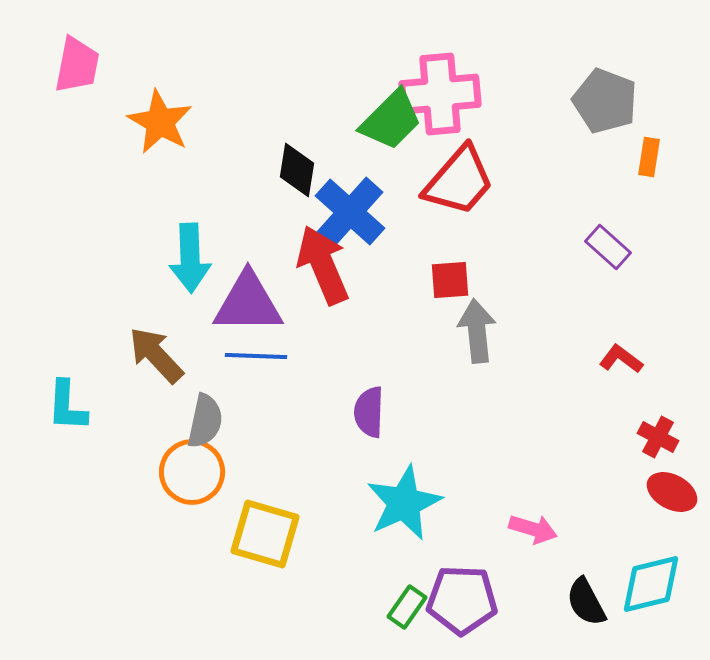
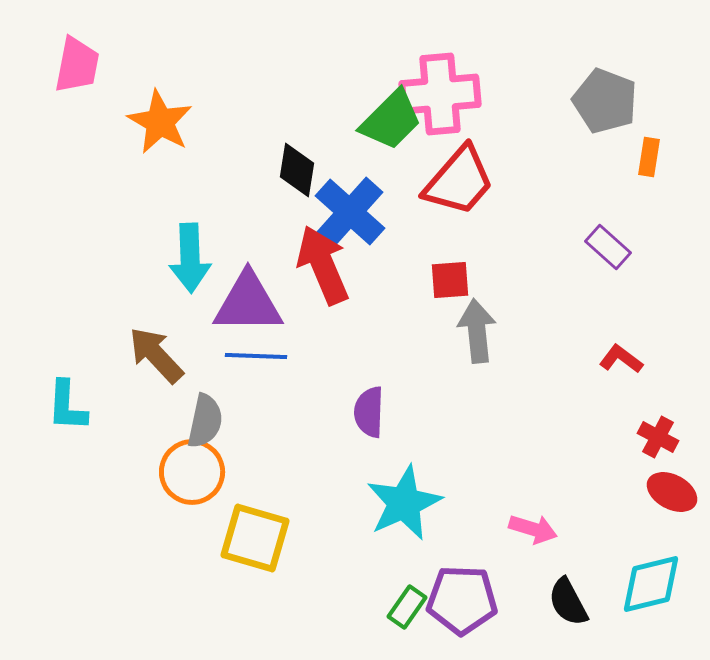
yellow square: moved 10 px left, 4 px down
black semicircle: moved 18 px left
